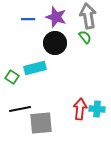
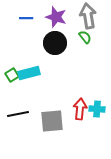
blue line: moved 2 px left, 1 px up
cyan rectangle: moved 6 px left, 5 px down
green square: moved 2 px up; rotated 24 degrees clockwise
black line: moved 2 px left, 5 px down
gray square: moved 11 px right, 2 px up
